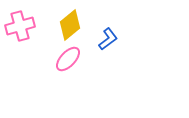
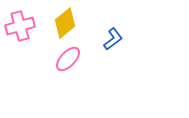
yellow diamond: moved 5 px left, 2 px up
blue L-shape: moved 5 px right
